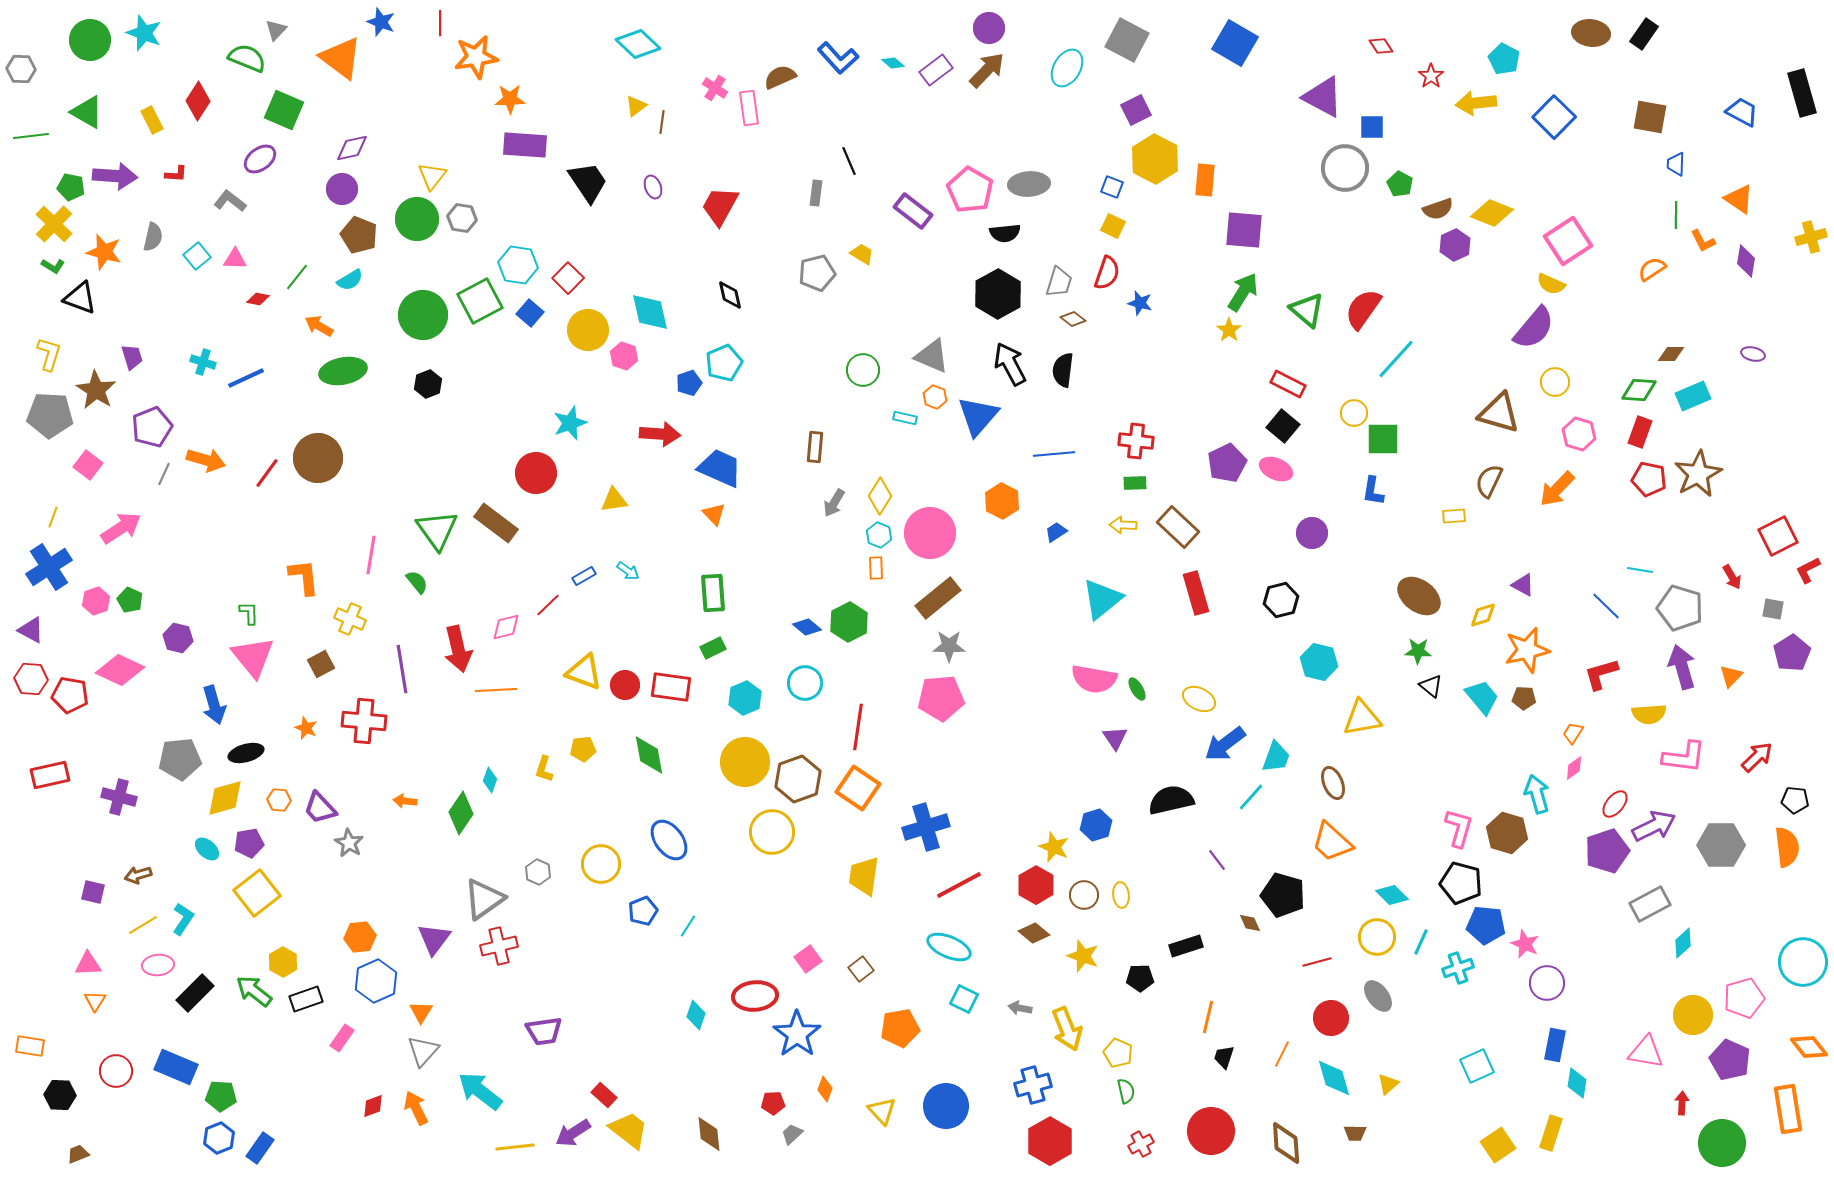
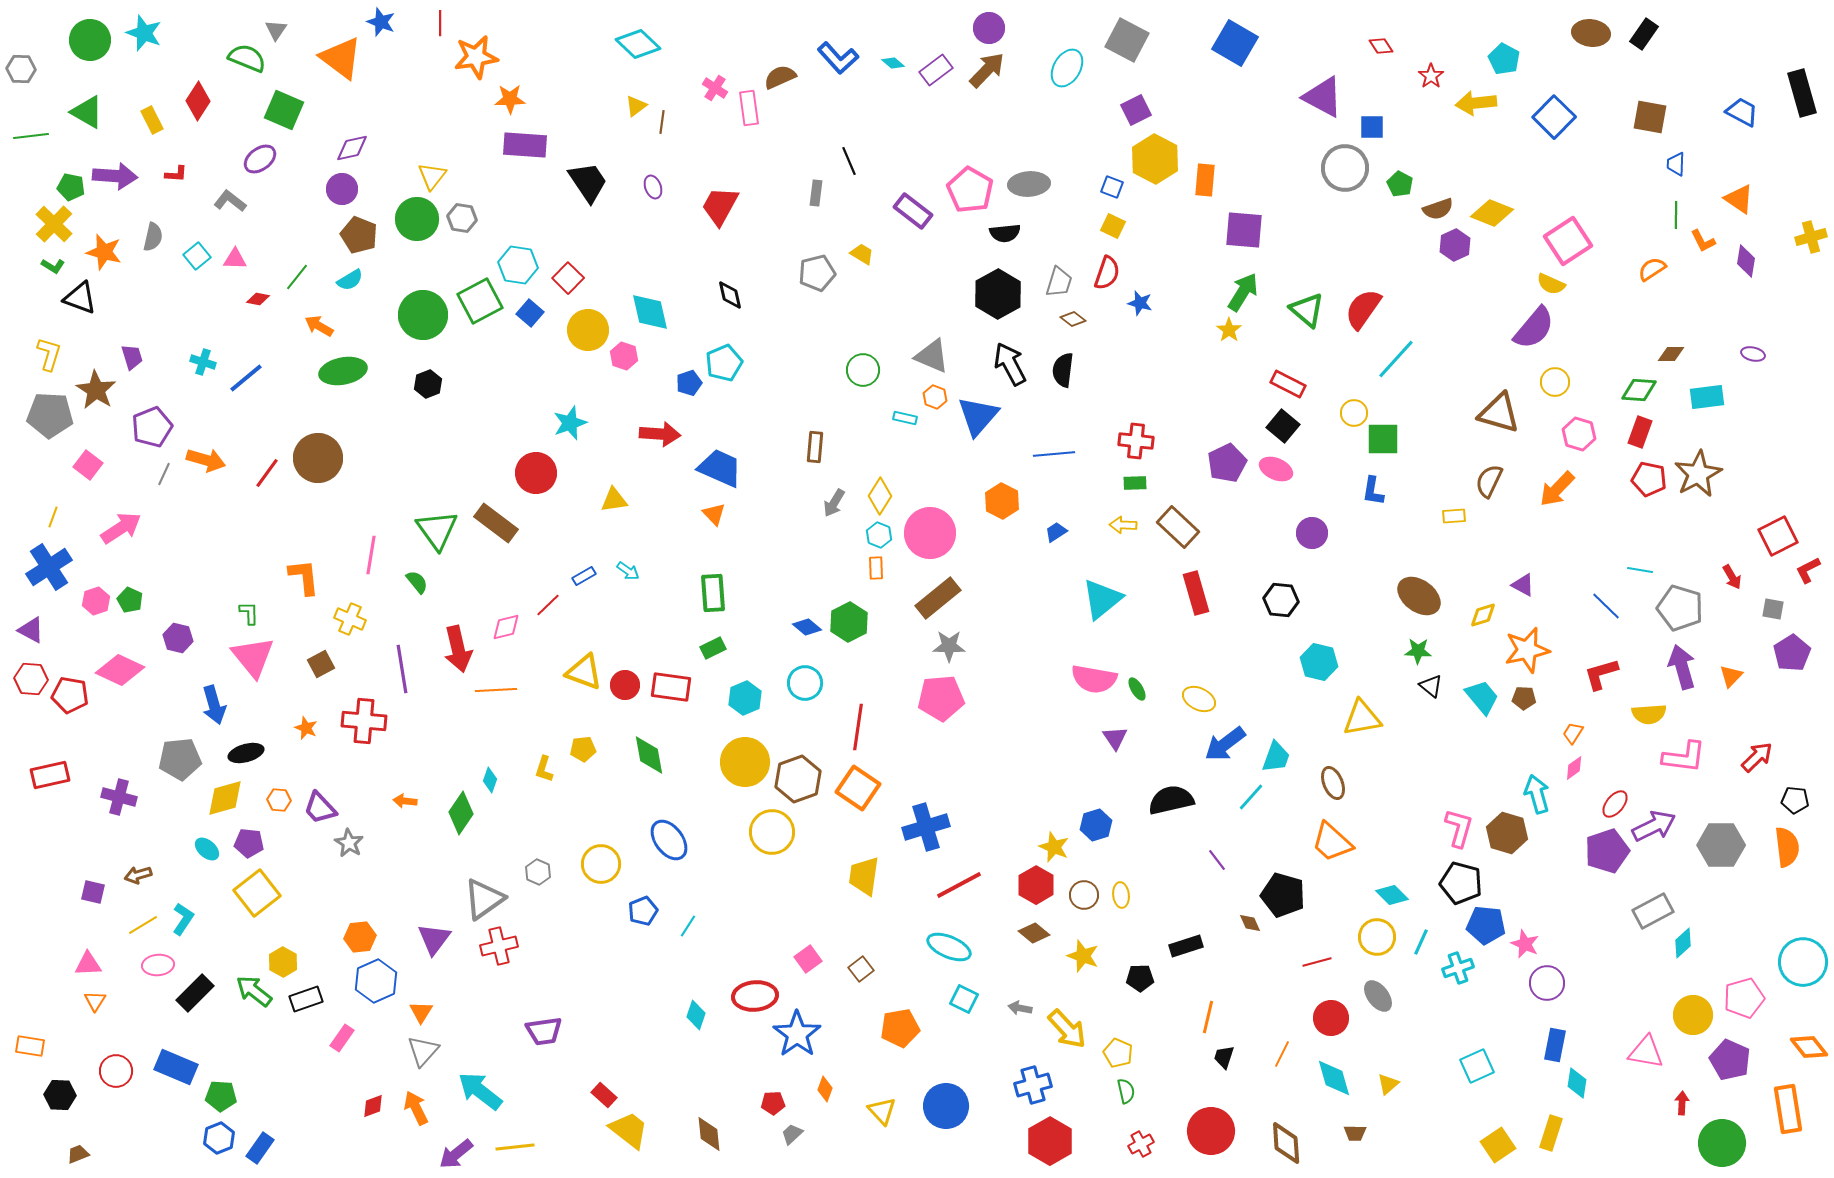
gray triangle at (276, 30): rotated 10 degrees counterclockwise
blue line at (246, 378): rotated 15 degrees counterclockwise
cyan rectangle at (1693, 396): moved 14 px right, 1 px down; rotated 16 degrees clockwise
black hexagon at (1281, 600): rotated 20 degrees clockwise
purple pentagon at (249, 843): rotated 16 degrees clockwise
gray rectangle at (1650, 904): moved 3 px right, 7 px down
yellow arrow at (1067, 1029): rotated 21 degrees counterclockwise
purple arrow at (573, 1133): moved 117 px left, 21 px down; rotated 6 degrees counterclockwise
